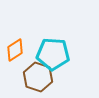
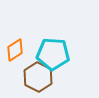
brown hexagon: rotated 8 degrees clockwise
